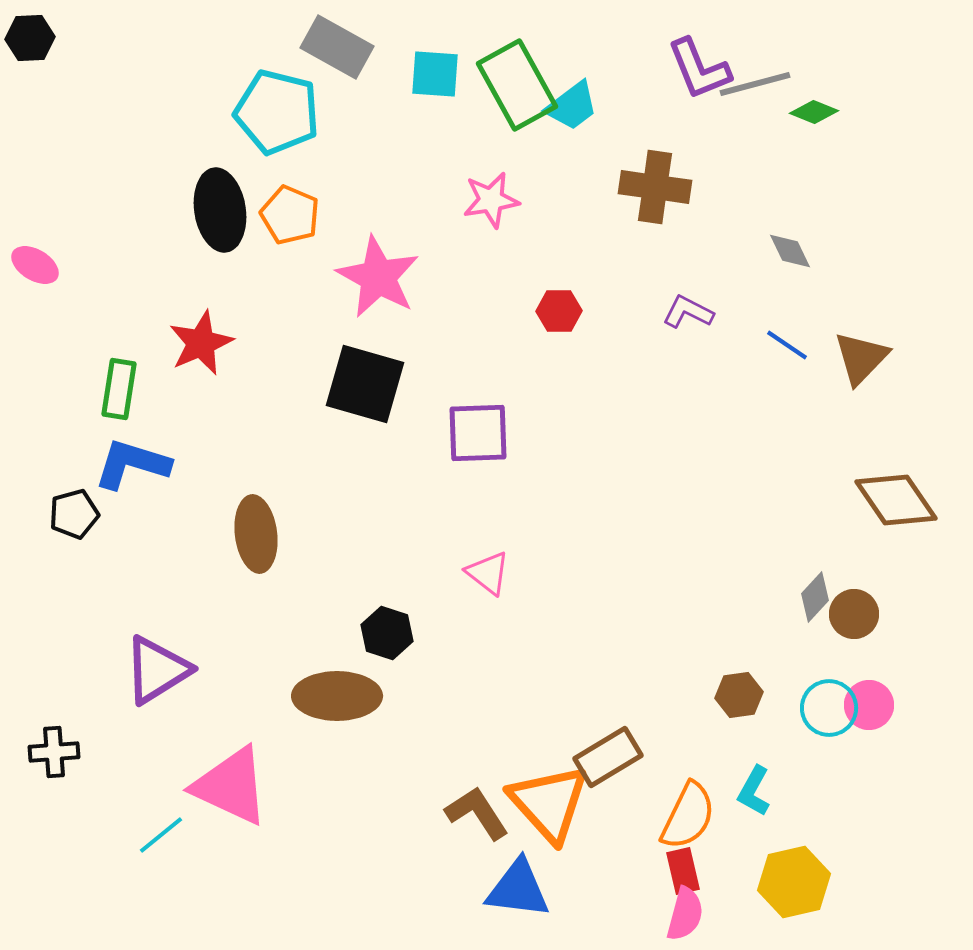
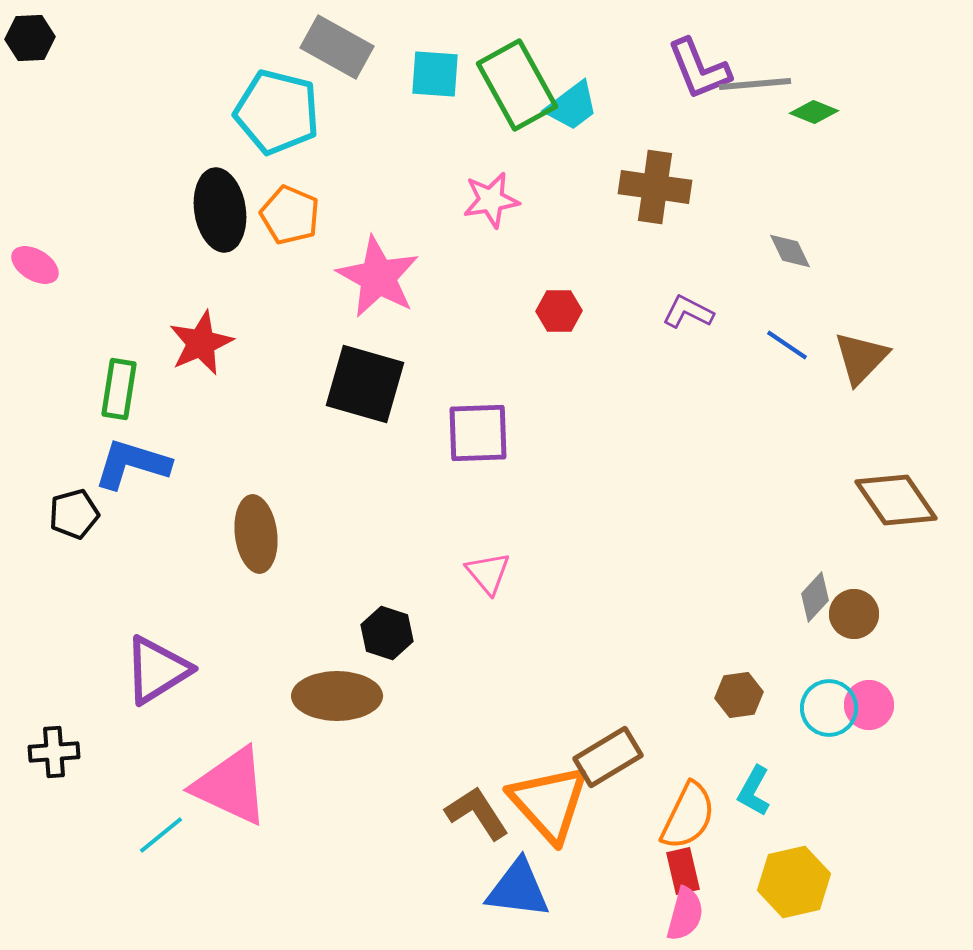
gray line at (755, 84): rotated 10 degrees clockwise
pink triangle at (488, 573): rotated 12 degrees clockwise
